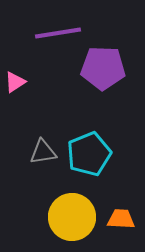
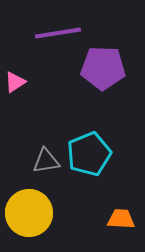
gray triangle: moved 3 px right, 9 px down
yellow circle: moved 43 px left, 4 px up
